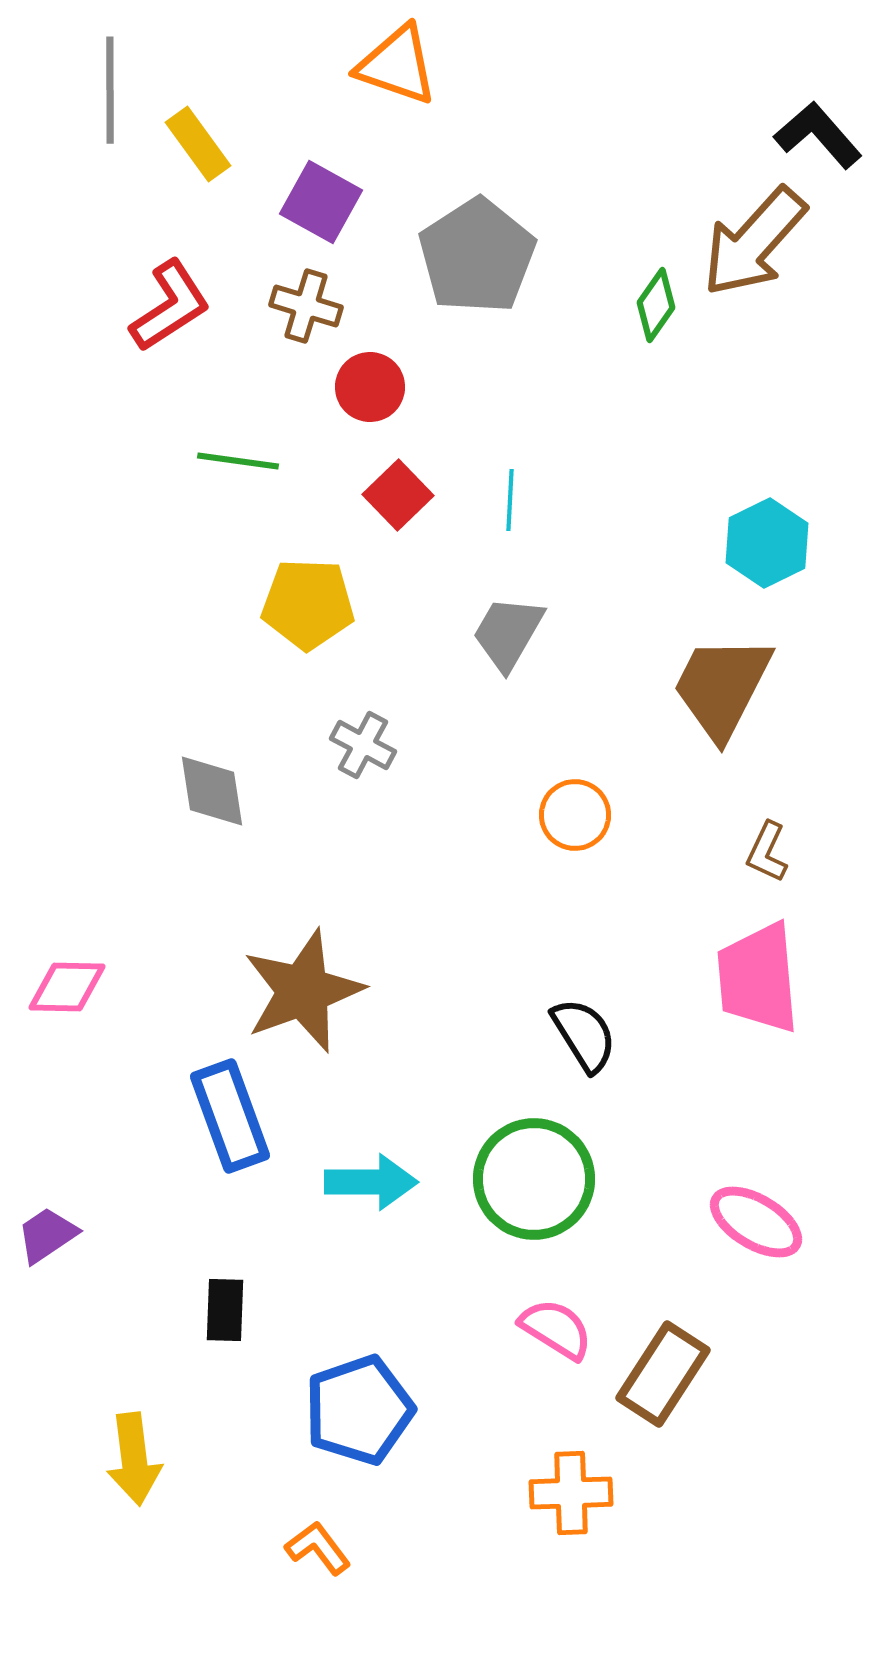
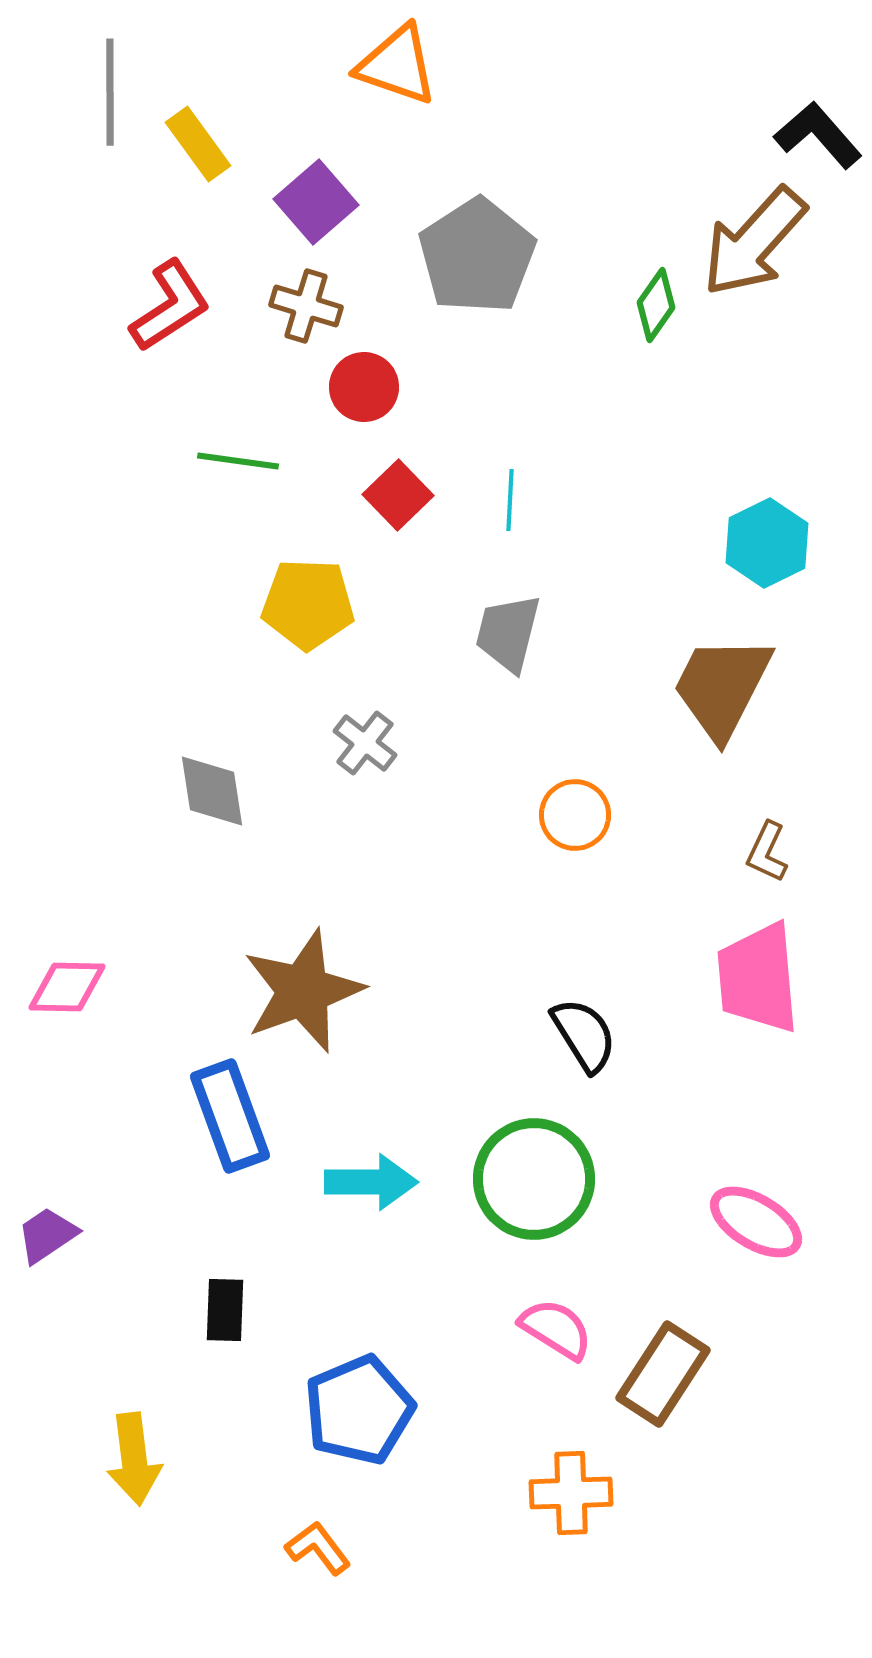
gray line: moved 2 px down
purple square: moved 5 px left; rotated 20 degrees clockwise
red circle: moved 6 px left
gray trapezoid: rotated 16 degrees counterclockwise
gray cross: moved 2 px right, 2 px up; rotated 10 degrees clockwise
blue pentagon: rotated 4 degrees counterclockwise
